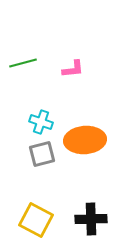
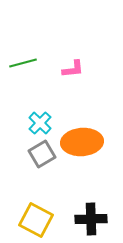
cyan cross: moved 1 px left, 1 px down; rotated 25 degrees clockwise
orange ellipse: moved 3 px left, 2 px down
gray square: rotated 16 degrees counterclockwise
